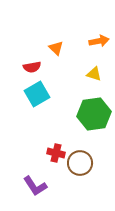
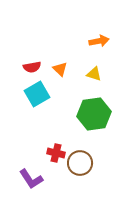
orange triangle: moved 4 px right, 21 px down
purple L-shape: moved 4 px left, 7 px up
